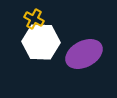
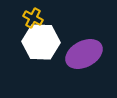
yellow cross: moved 1 px left, 1 px up
